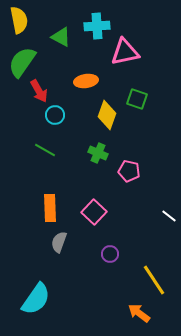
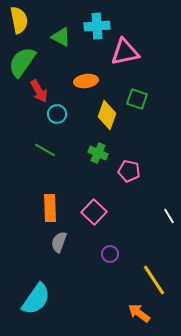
cyan circle: moved 2 px right, 1 px up
white line: rotated 21 degrees clockwise
